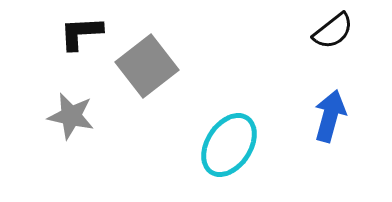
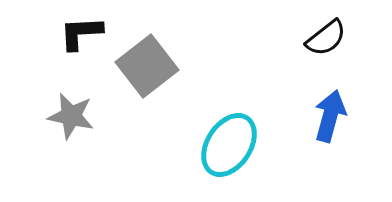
black semicircle: moved 7 px left, 7 px down
